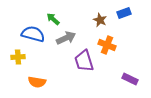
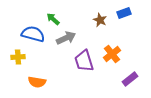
orange cross: moved 5 px right, 9 px down; rotated 30 degrees clockwise
purple rectangle: rotated 63 degrees counterclockwise
